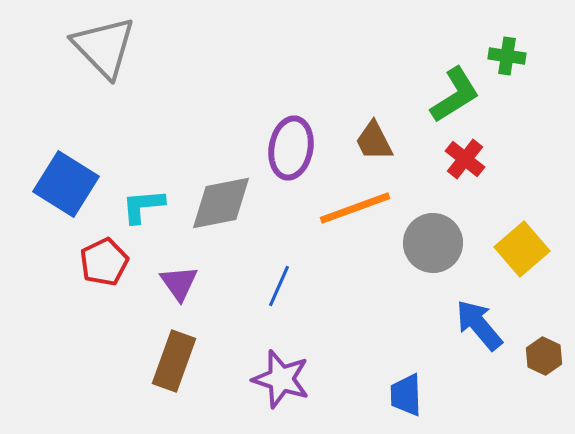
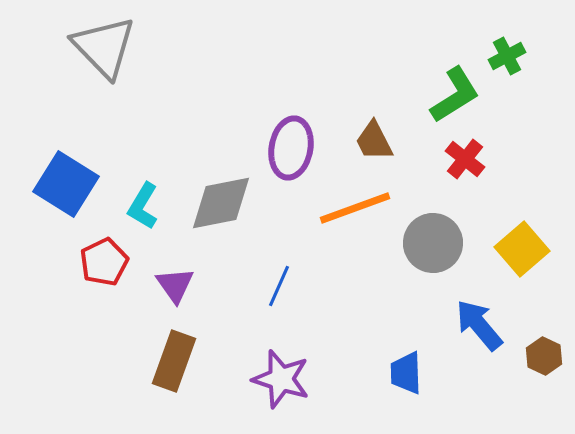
green cross: rotated 36 degrees counterclockwise
cyan L-shape: rotated 54 degrees counterclockwise
purple triangle: moved 4 px left, 2 px down
blue trapezoid: moved 22 px up
